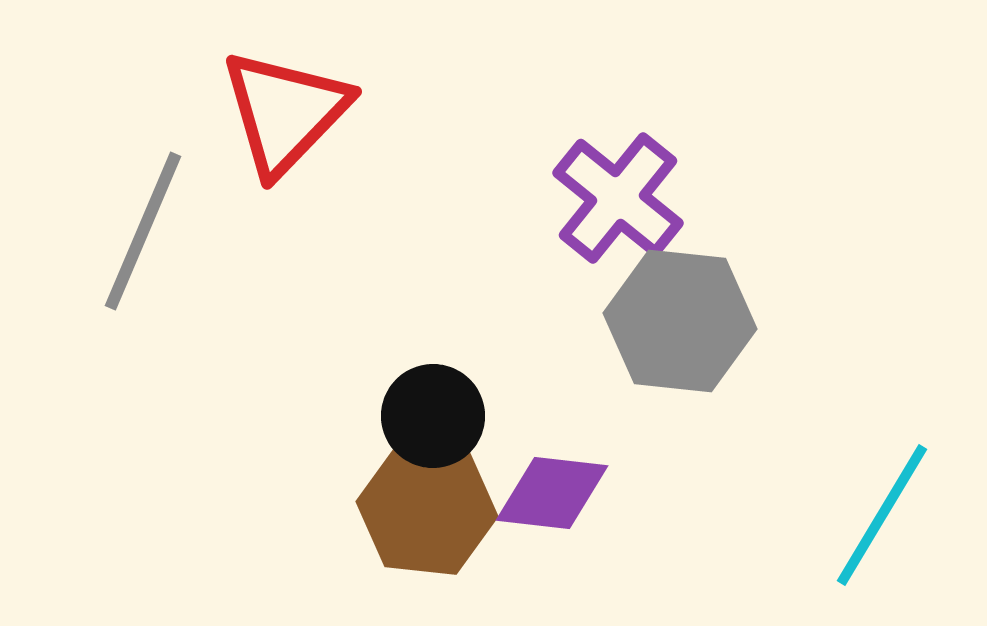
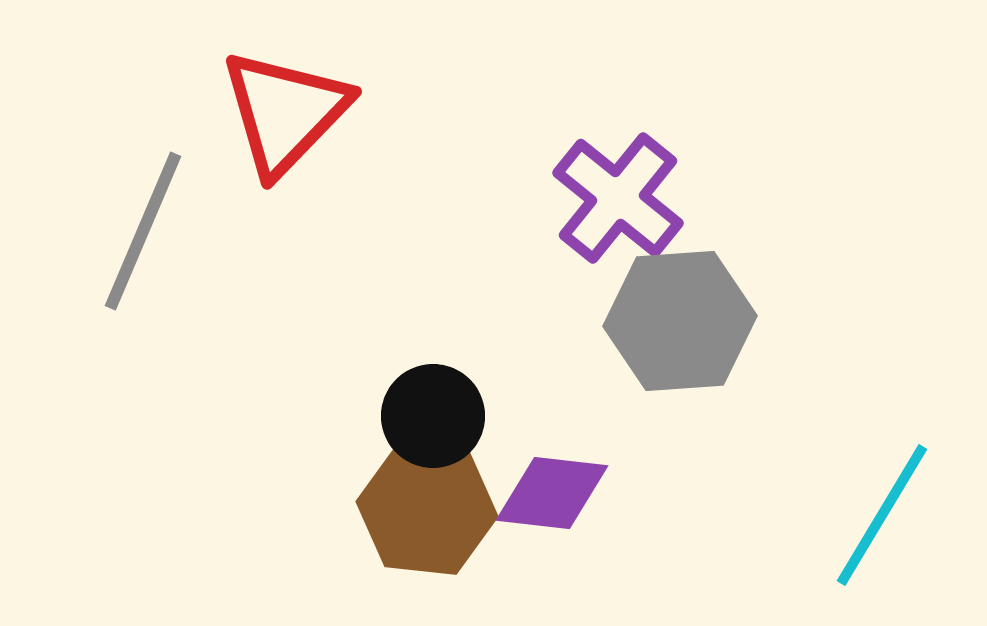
gray hexagon: rotated 10 degrees counterclockwise
